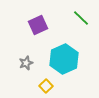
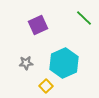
green line: moved 3 px right
cyan hexagon: moved 4 px down
gray star: rotated 16 degrees clockwise
